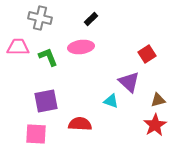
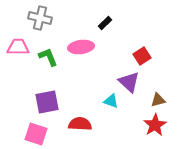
black rectangle: moved 14 px right, 4 px down
red square: moved 5 px left, 2 px down
purple square: moved 1 px right, 1 px down
pink square: rotated 15 degrees clockwise
